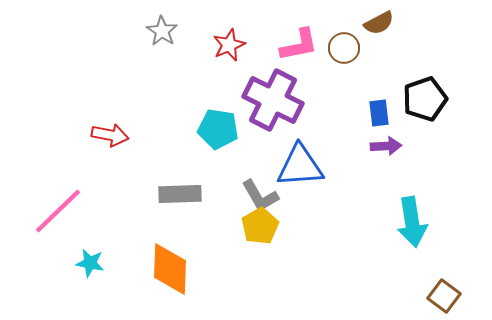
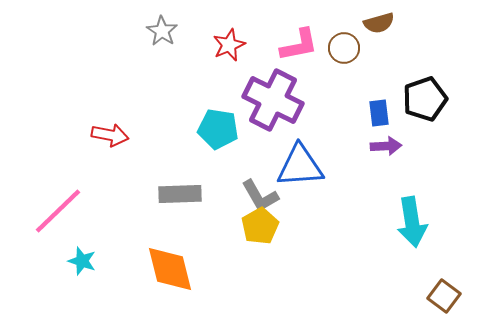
brown semicircle: rotated 12 degrees clockwise
cyan star: moved 8 px left, 2 px up; rotated 8 degrees clockwise
orange diamond: rotated 16 degrees counterclockwise
